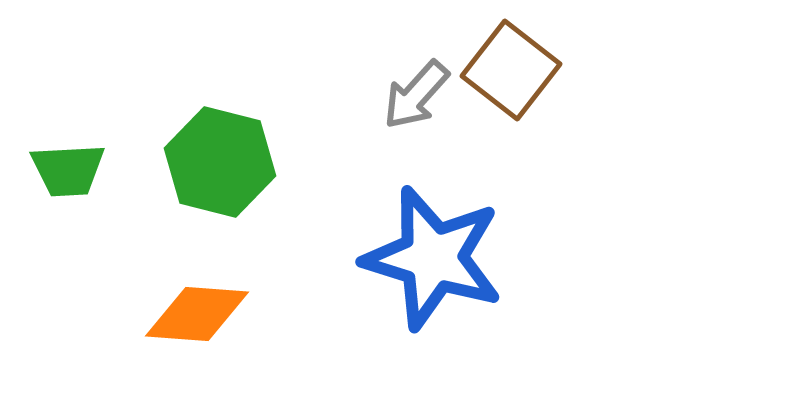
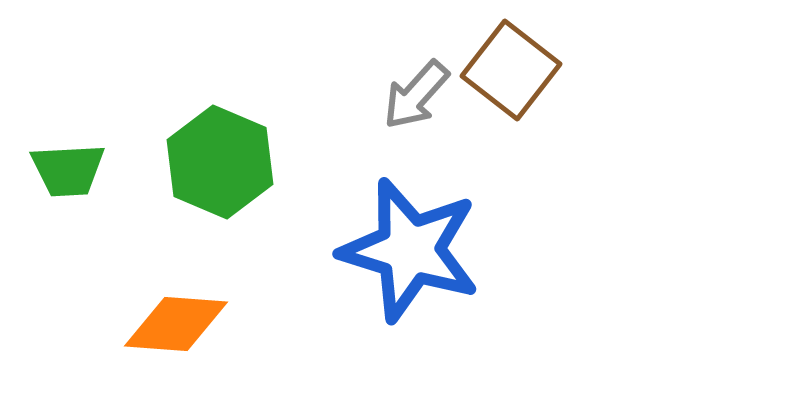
green hexagon: rotated 9 degrees clockwise
blue star: moved 23 px left, 8 px up
orange diamond: moved 21 px left, 10 px down
